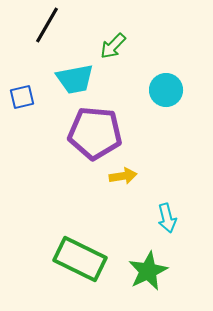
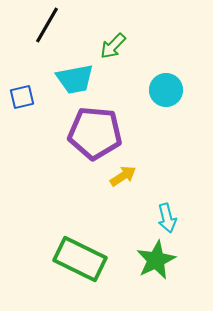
yellow arrow: rotated 24 degrees counterclockwise
green star: moved 8 px right, 11 px up
